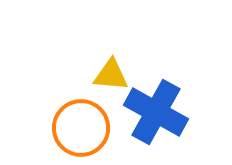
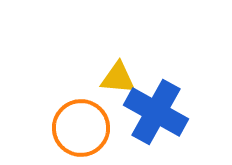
yellow triangle: moved 7 px right, 3 px down
